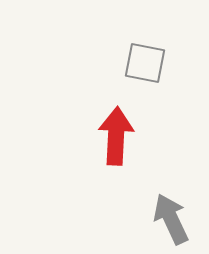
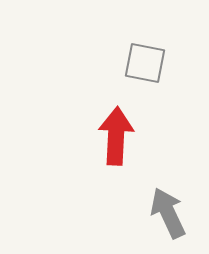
gray arrow: moved 3 px left, 6 px up
